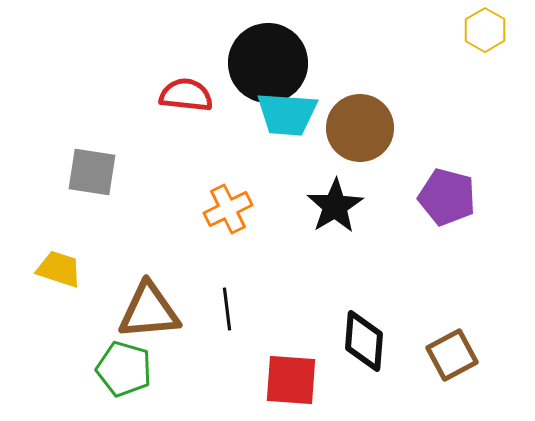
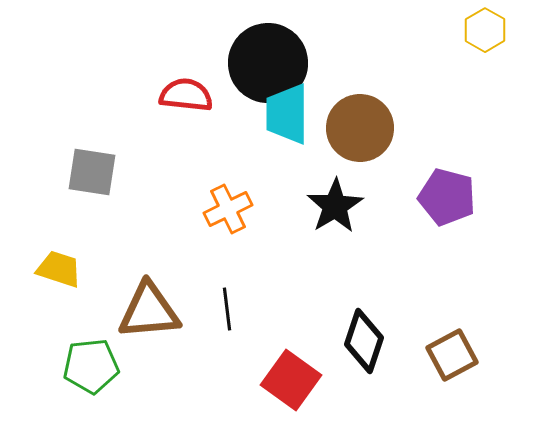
cyan trapezoid: rotated 86 degrees clockwise
black diamond: rotated 14 degrees clockwise
green pentagon: moved 33 px left, 3 px up; rotated 22 degrees counterclockwise
red square: rotated 32 degrees clockwise
